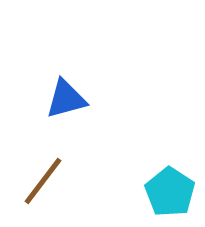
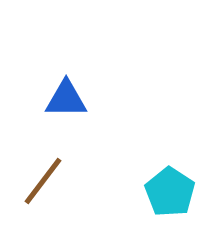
blue triangle: rotated 15 degrees clockwise
